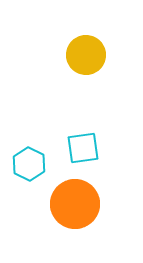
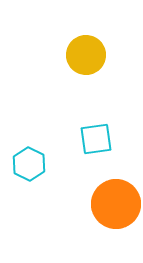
cyan square: moved 13 px right, 9 px up
orange circle: moved 41 px right
